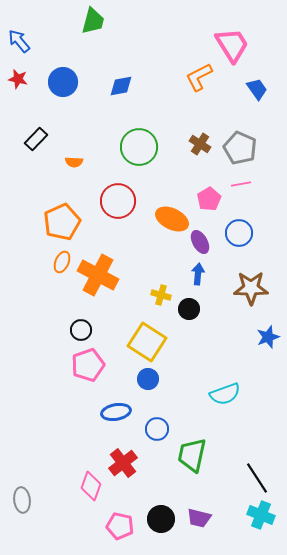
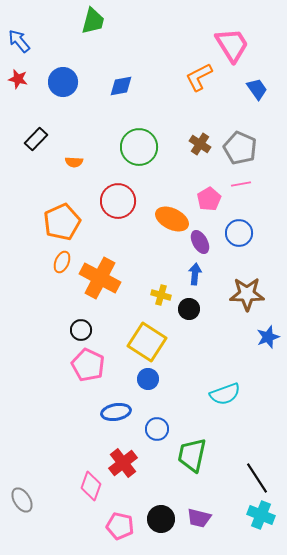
blue arrow at (198, 274): moved 3 px left
orange cross at (98, 275): moved 2 px right, 3 px down
brown star at (251, 288): moved 4 px left, 6 px down
pink pentagon at (88, 365): rotated 28 degrees counterclockwise
gray ellipse at (22, 500): rotated 25 degrees counterclockwise
